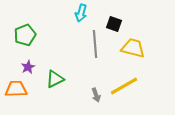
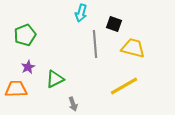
gray arrow: moved 23 px left, 9 px down
